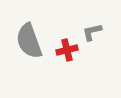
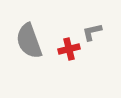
red cross: moved 2 px right, 1 px up
